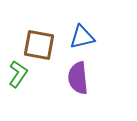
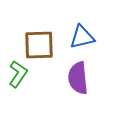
brown square: rotated 12 degrees counterclockwise
